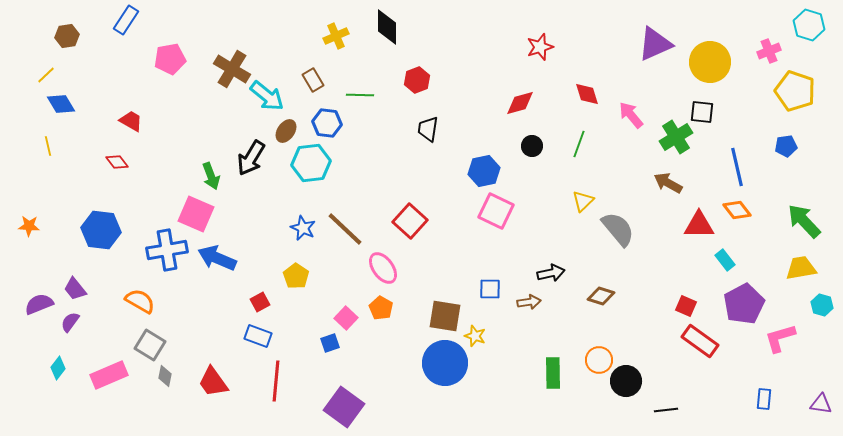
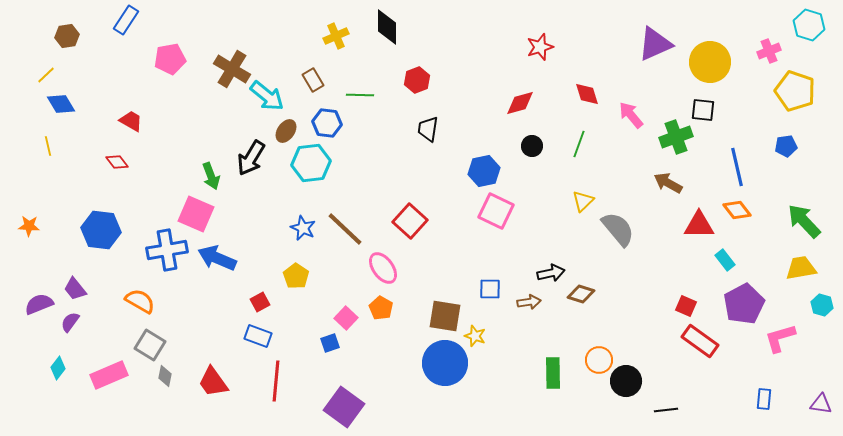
black square at (702, 112): moved 1 px right, 2 px up
green cross at (676, 137): rotated 12 degrees clockwise
brown diamond at (601, 296): moved 20 px left, 2 px up
